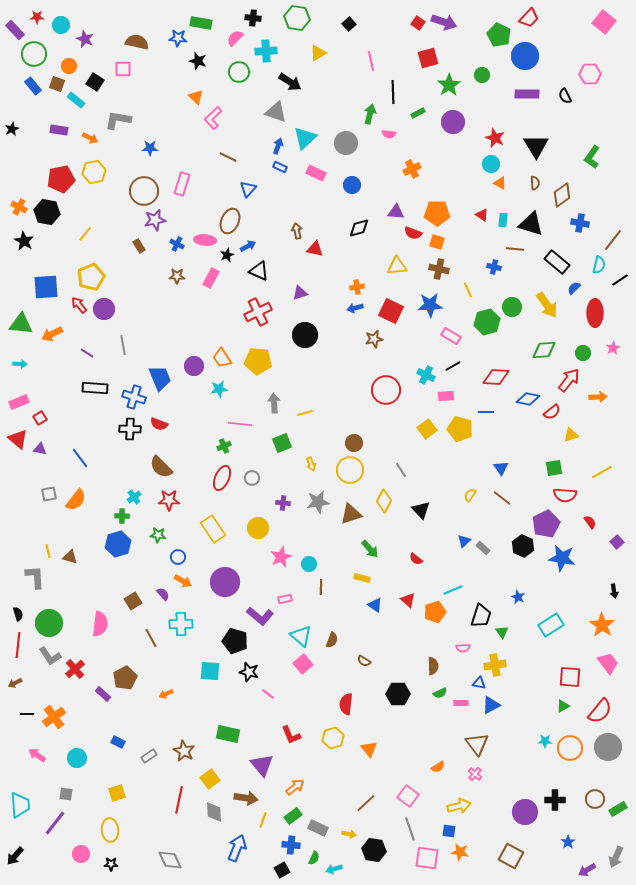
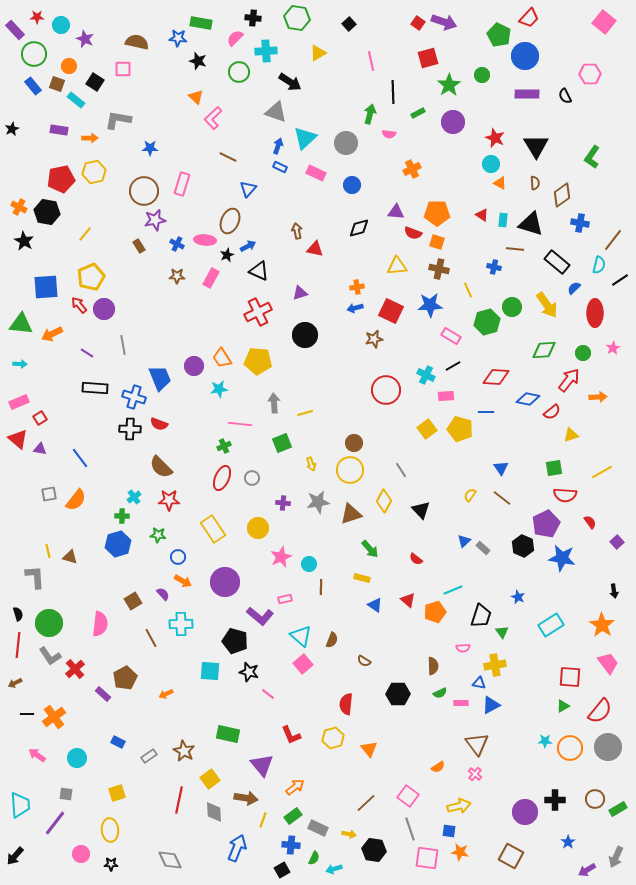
orange arrow at (90, 138): rotated 28 degrees counterclockwise
